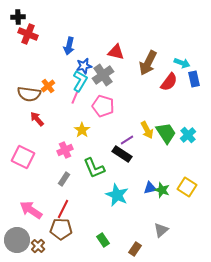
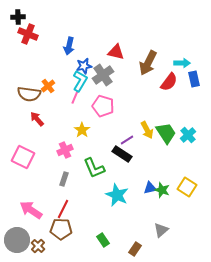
cyan arrow: rotated 21 degrees counterclockwise
gray rectangle: rotated 16 degrees counterclockwise
